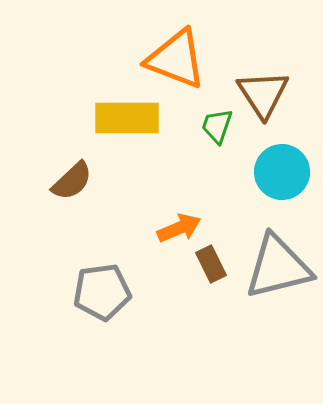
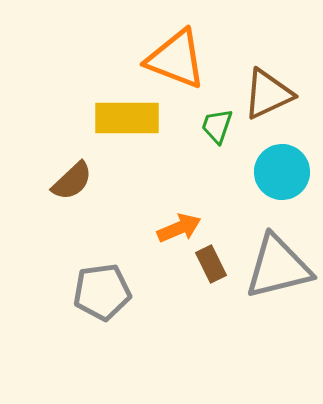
brown triangle: moved 5 px right; rotated 38 degrees clockwise
